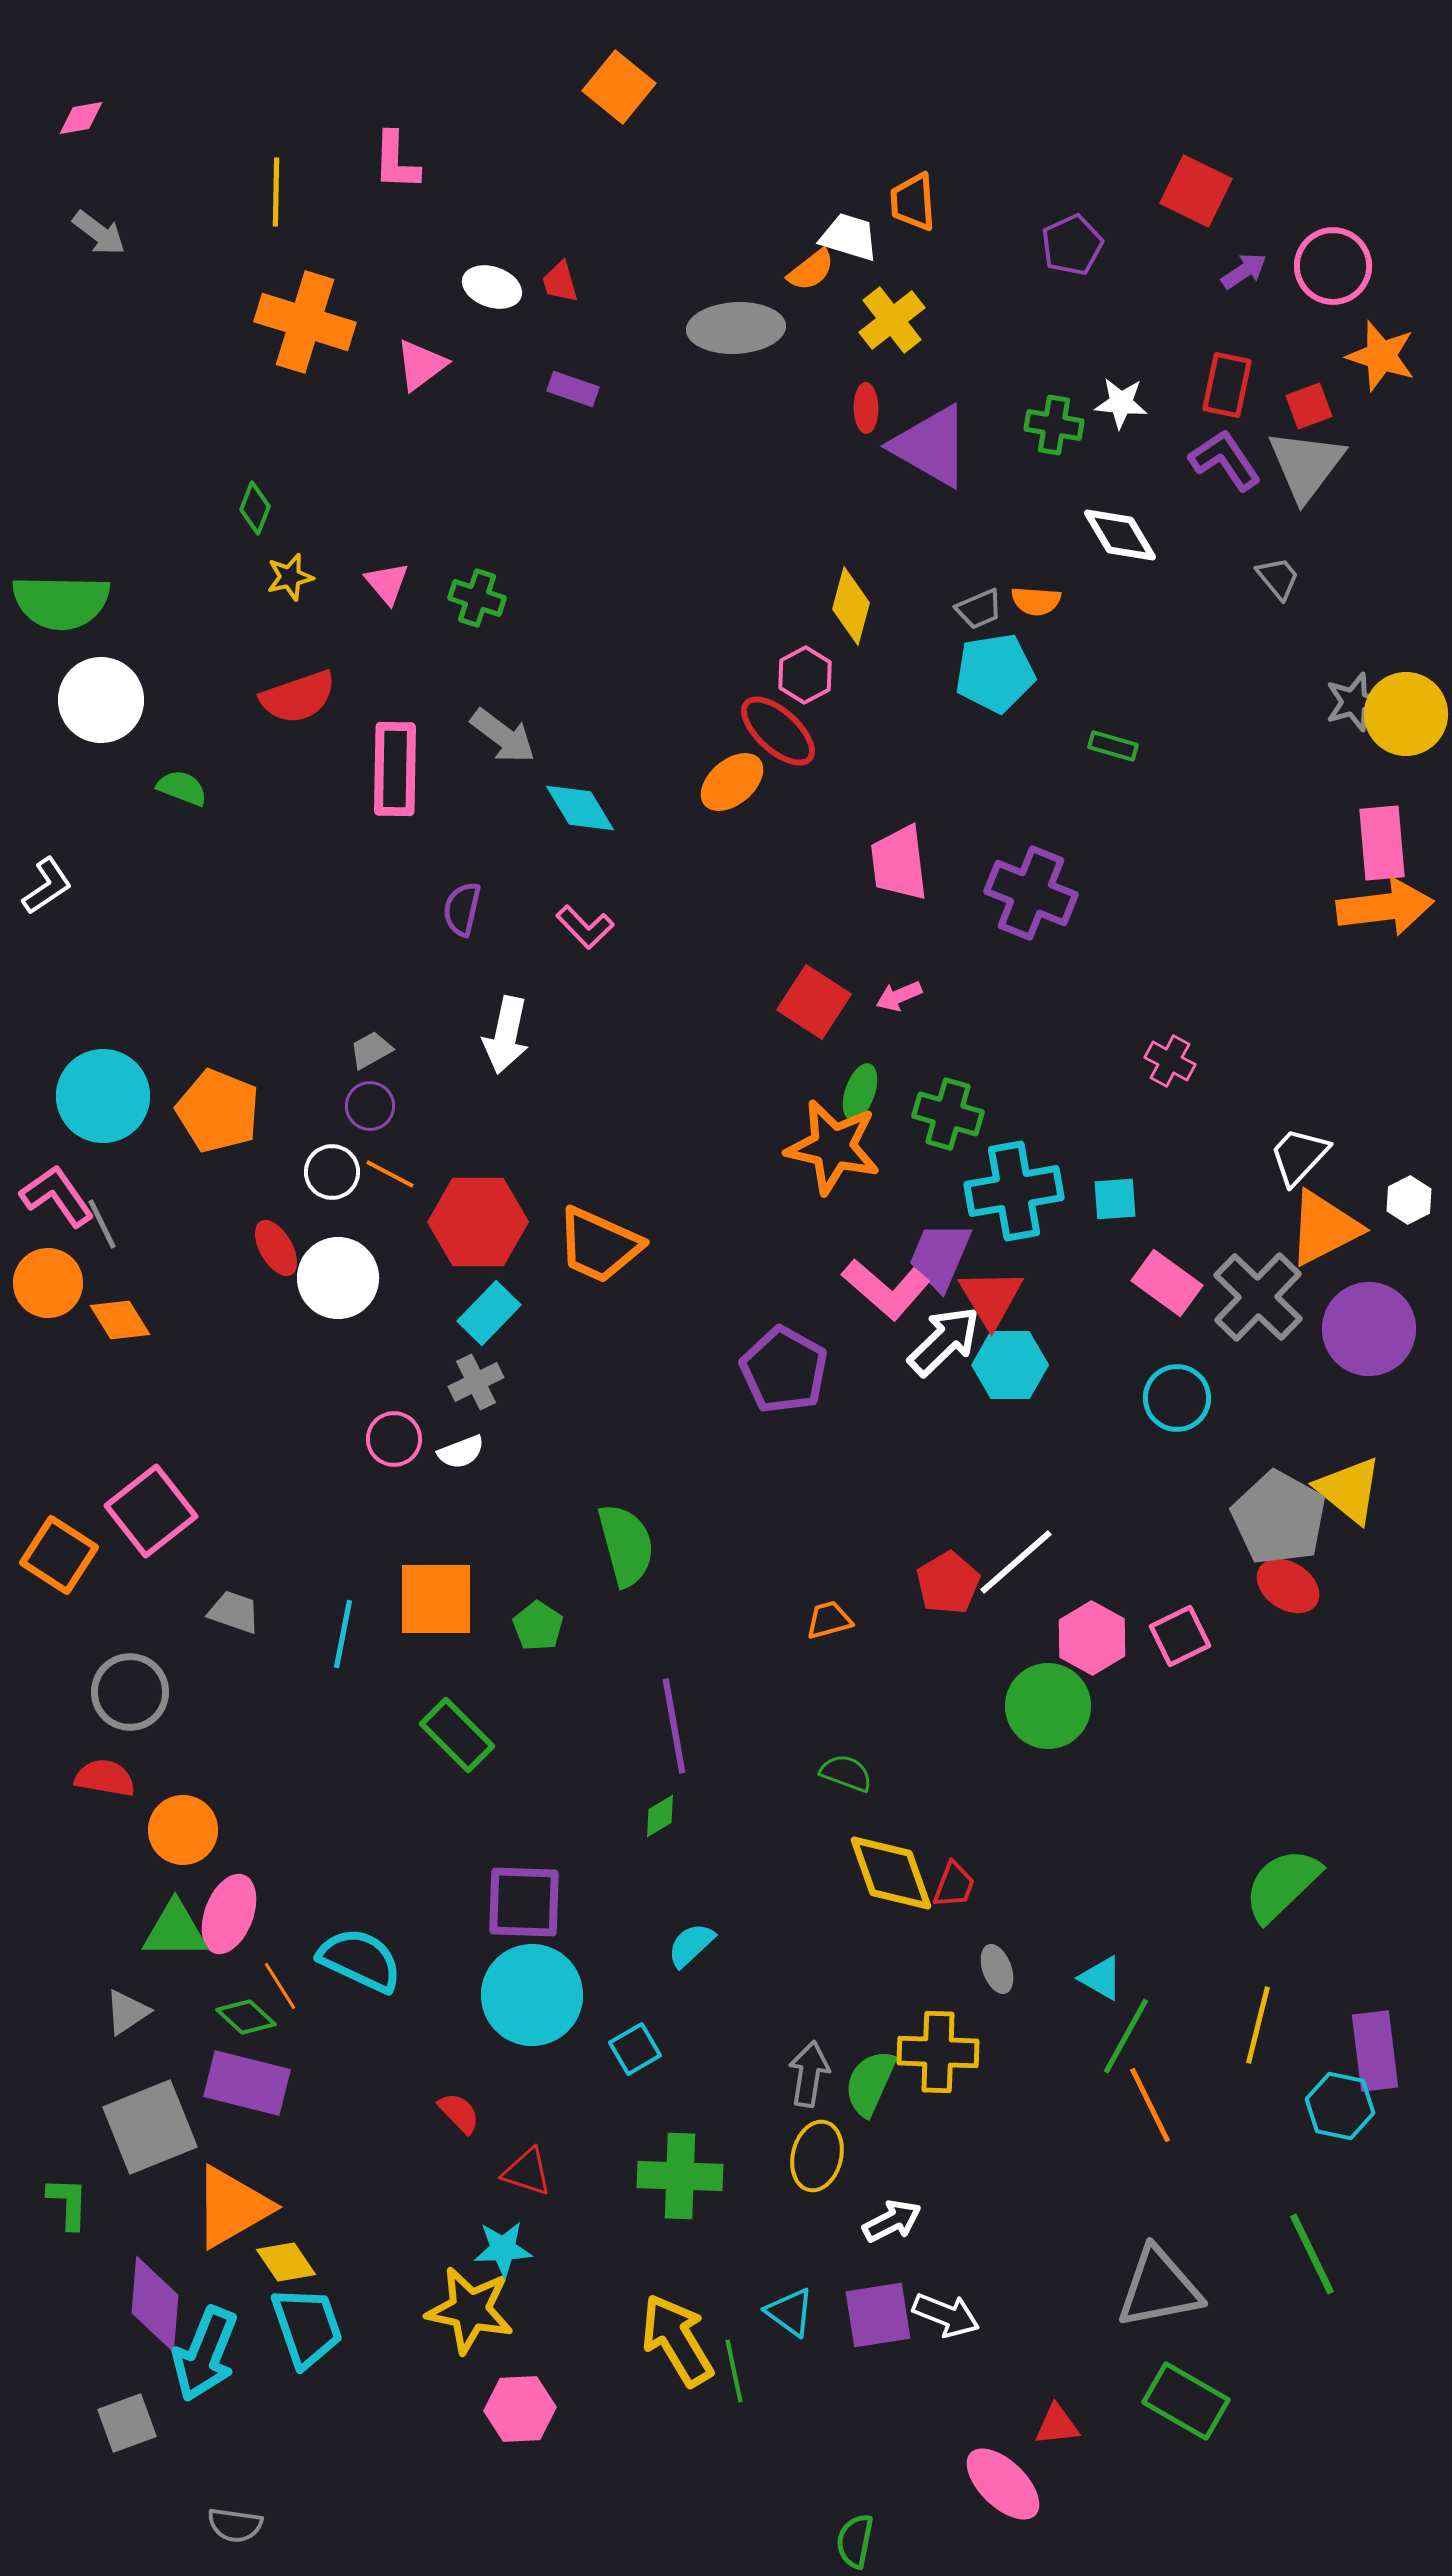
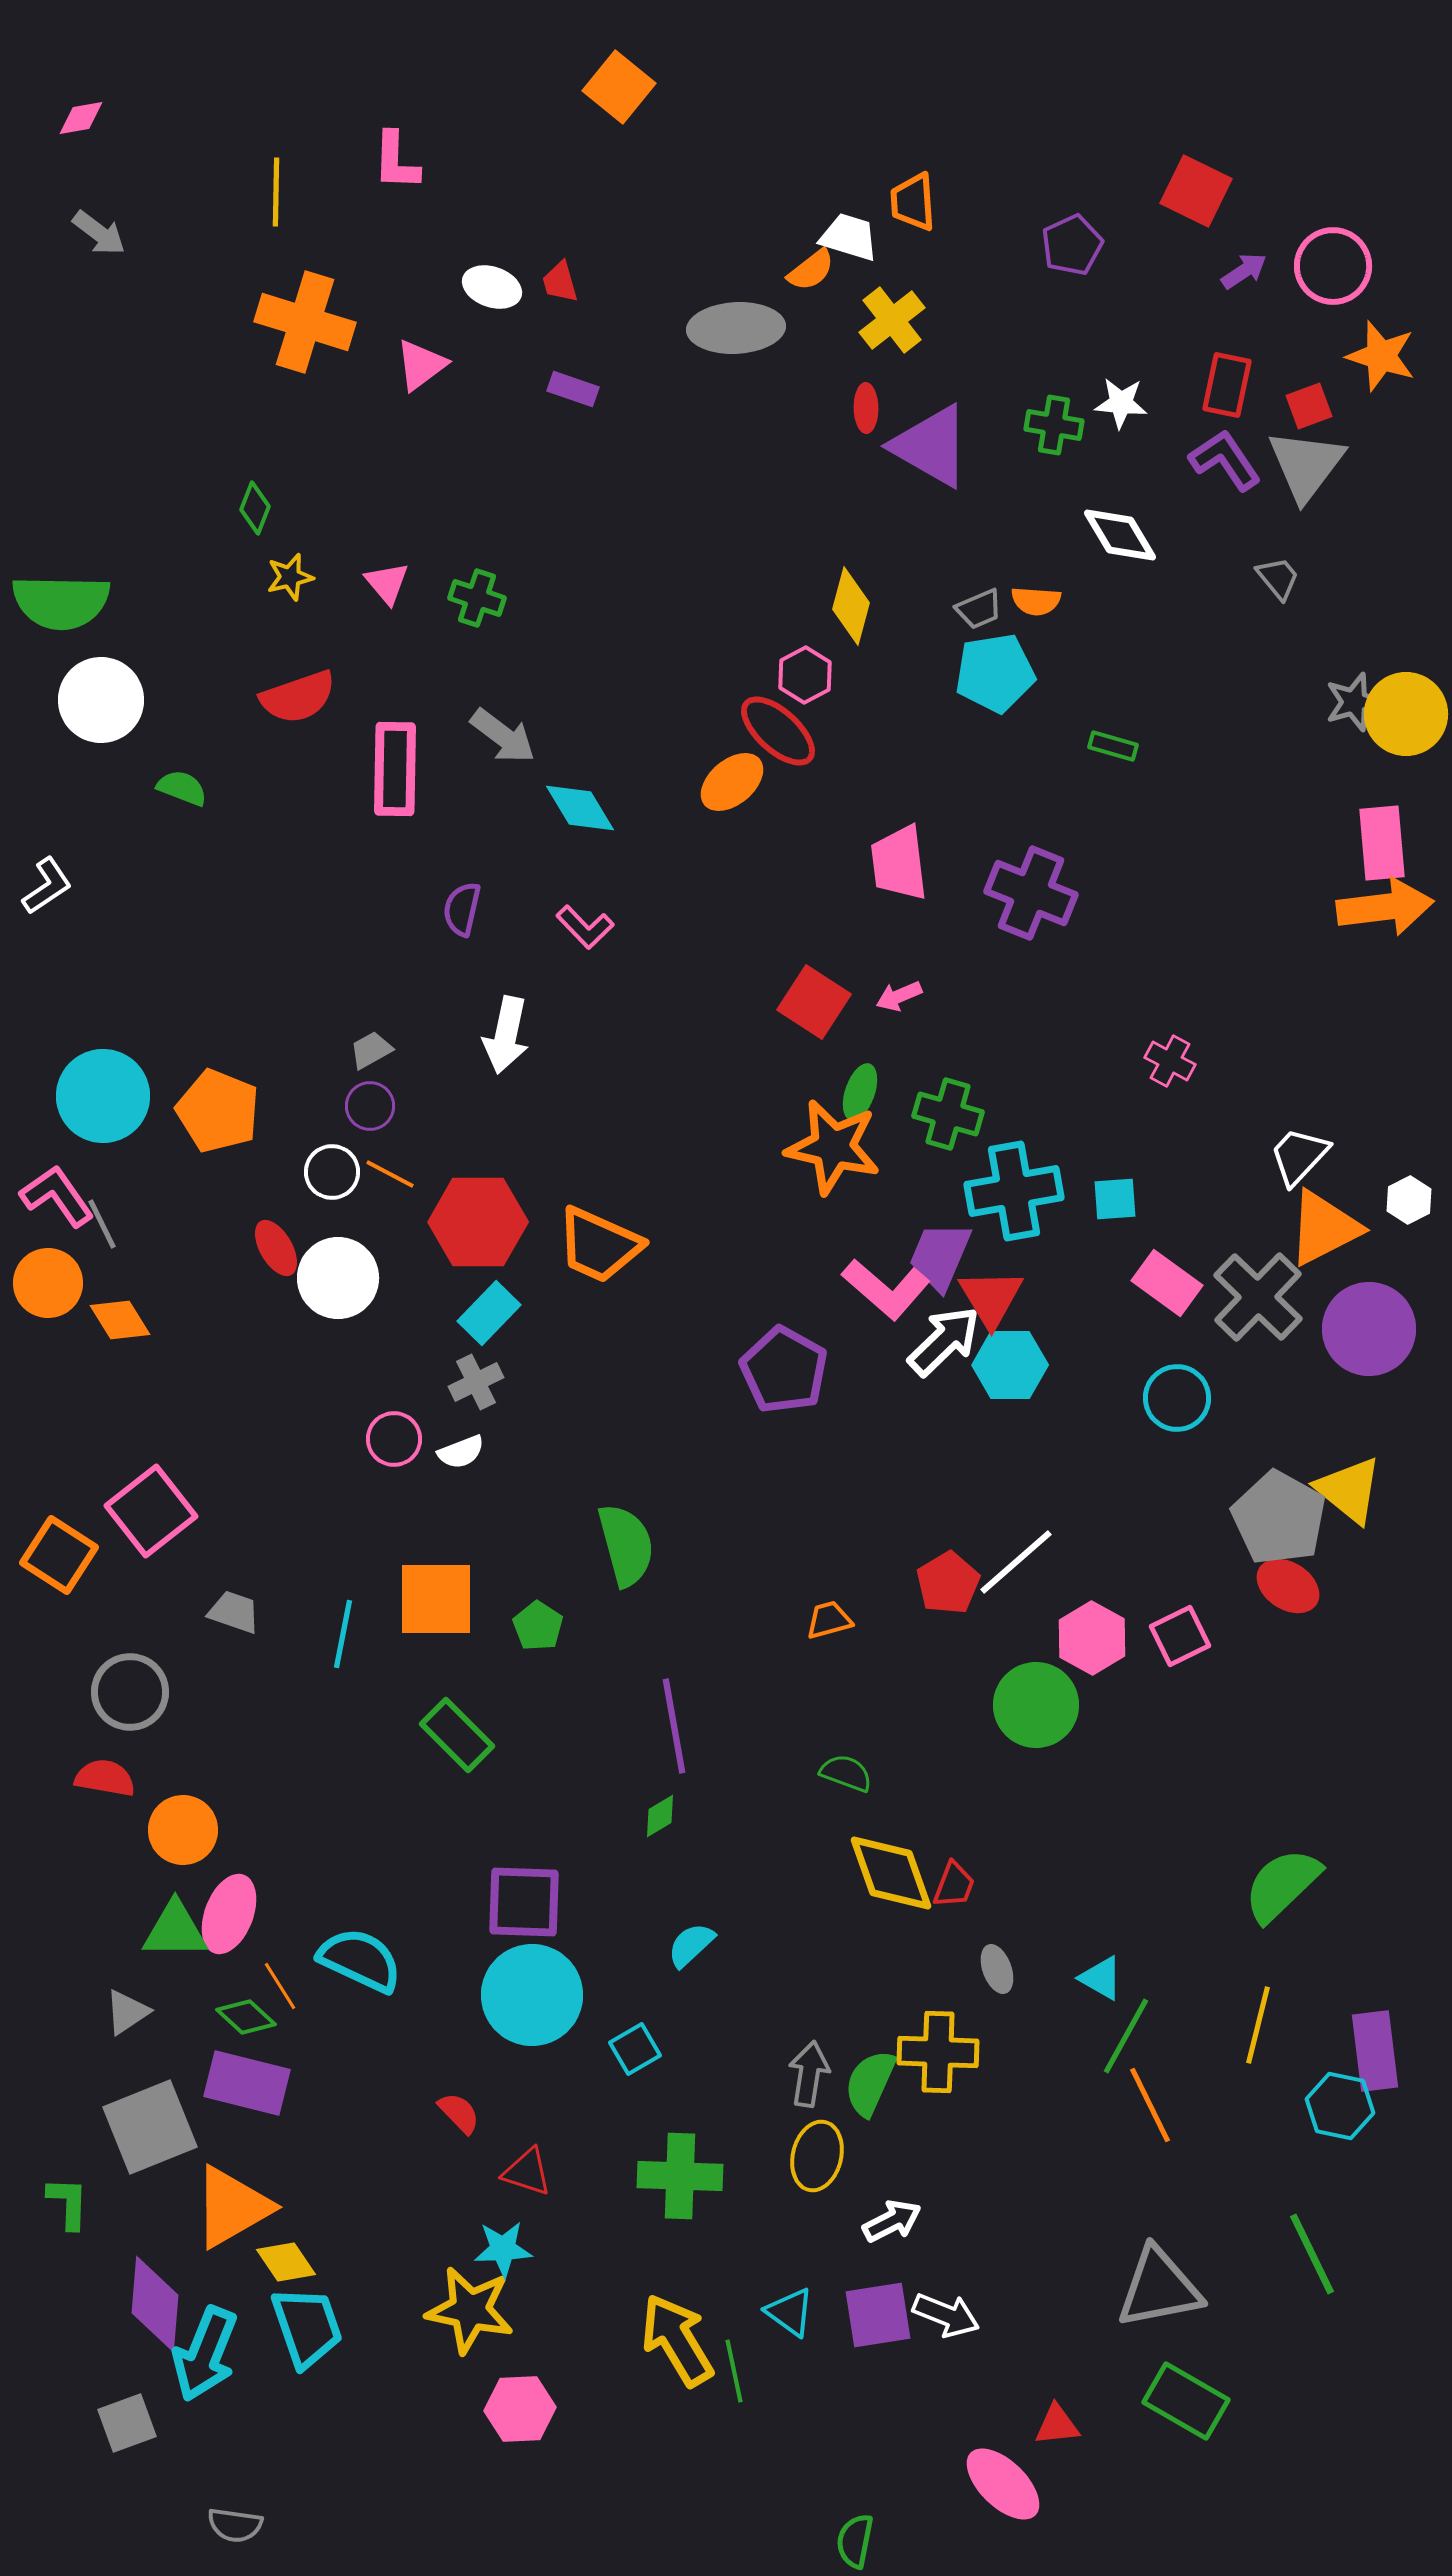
green circle at (1048, 1706): moved 12 px left, 1 px up
